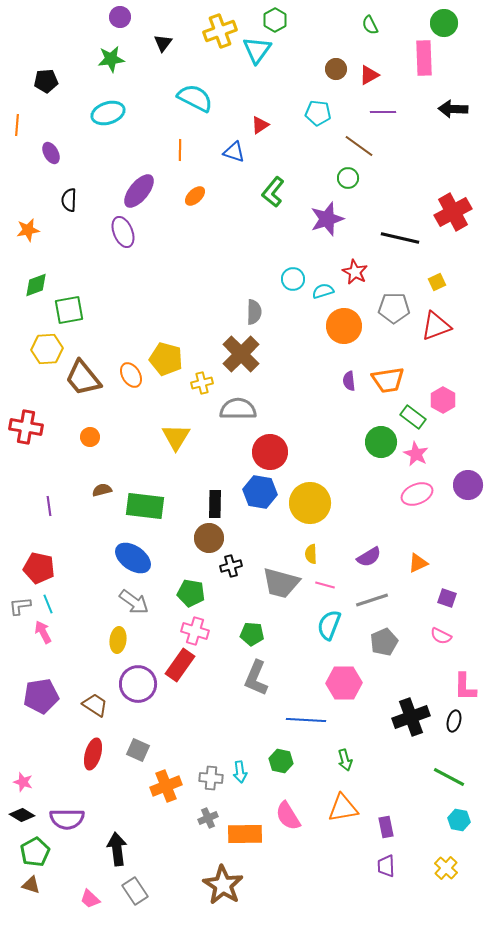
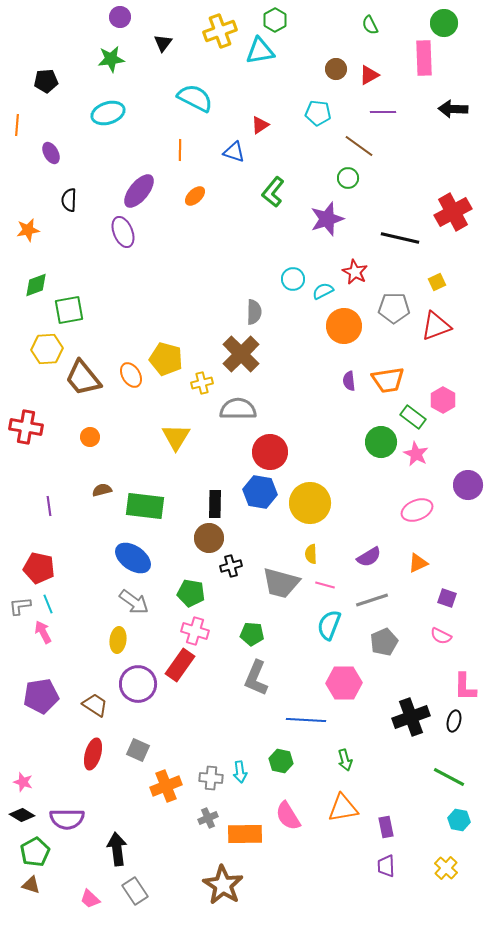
cyan triangle at (257, 50): moved 3 px right, 1 px down; rotated 44 degrees clockwise
cyan semicircle at (323, 291): rotated 10 degrees counterclockwise
pink ellipse at (417, 494): moved 16 px down
